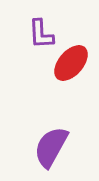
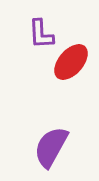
red ellipse: moved 1 px up
